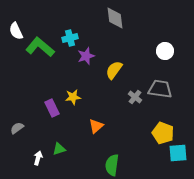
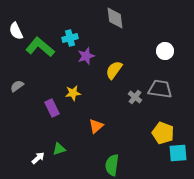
yellow star: moved 4 px up
gray semicircle: moved 42 px up
white arrow: rotated 32 degrees clockwise
